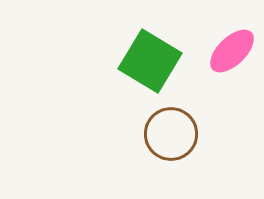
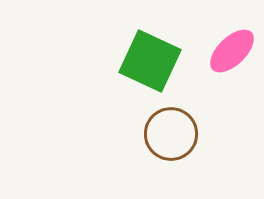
green square: rotated 6 degrees counterclockwise
